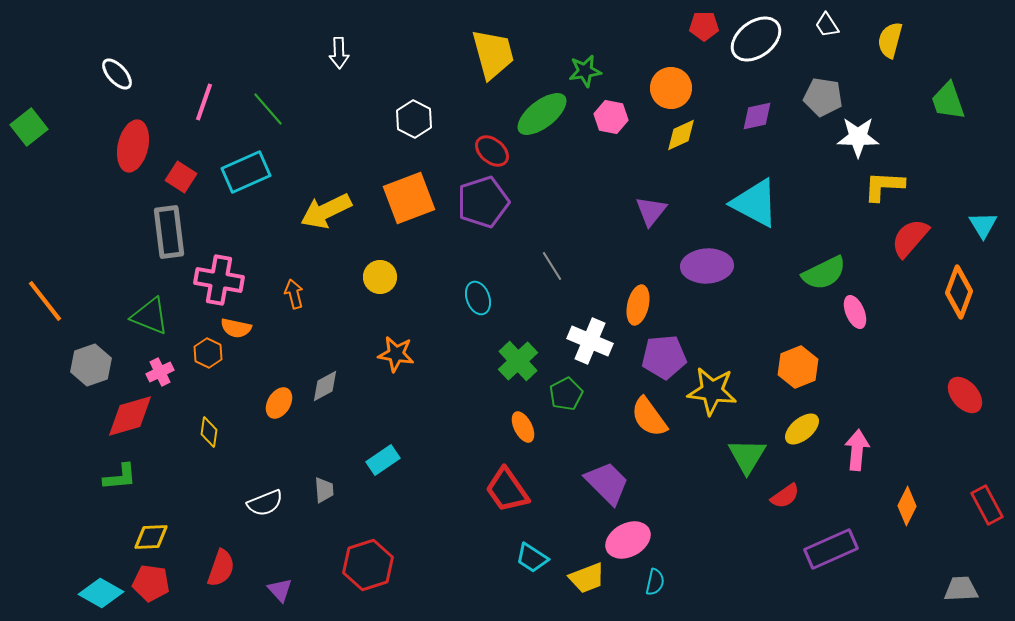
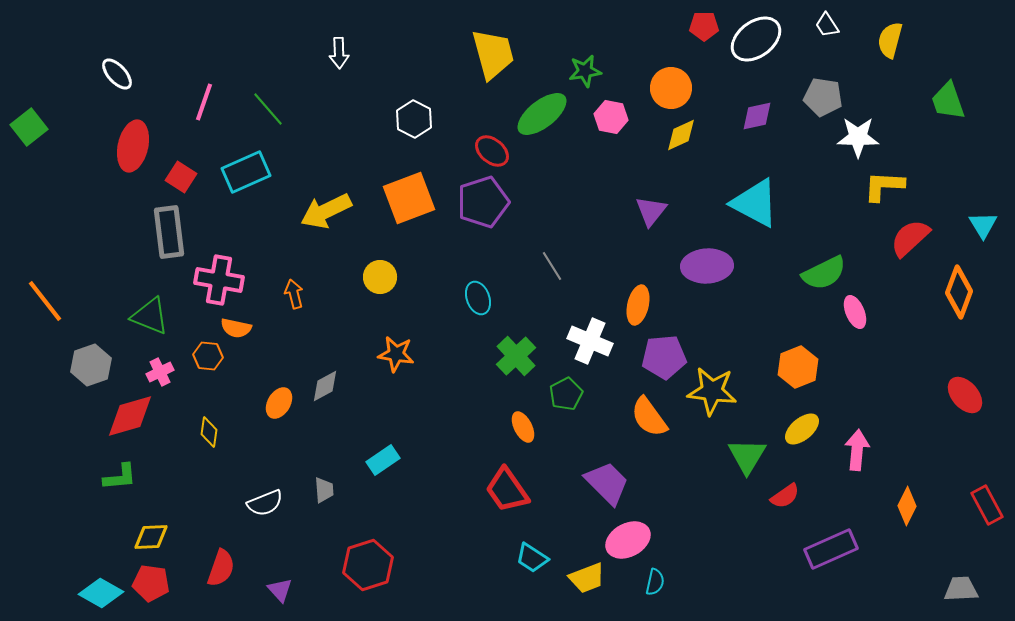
red semicircle at (910, 238): rotated 6 degrees clockwise
orange hexagon at (208, 353): moved 3 px down; rotated 20 degrees counterclockwise
green cross at (518, 361): moved 2 px left, 5 px up
